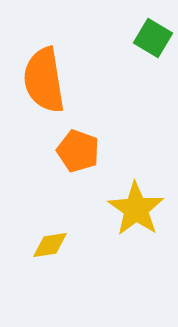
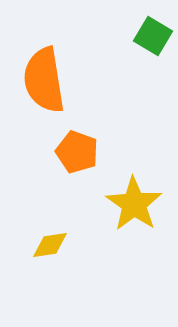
green square: moved 2 px up
orange pentagon: moved 1 px left, 1 px down
yellow star: moved 2 px left, 5 px up
